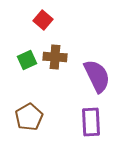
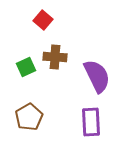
green square: moved 1 px left, 7 px down
